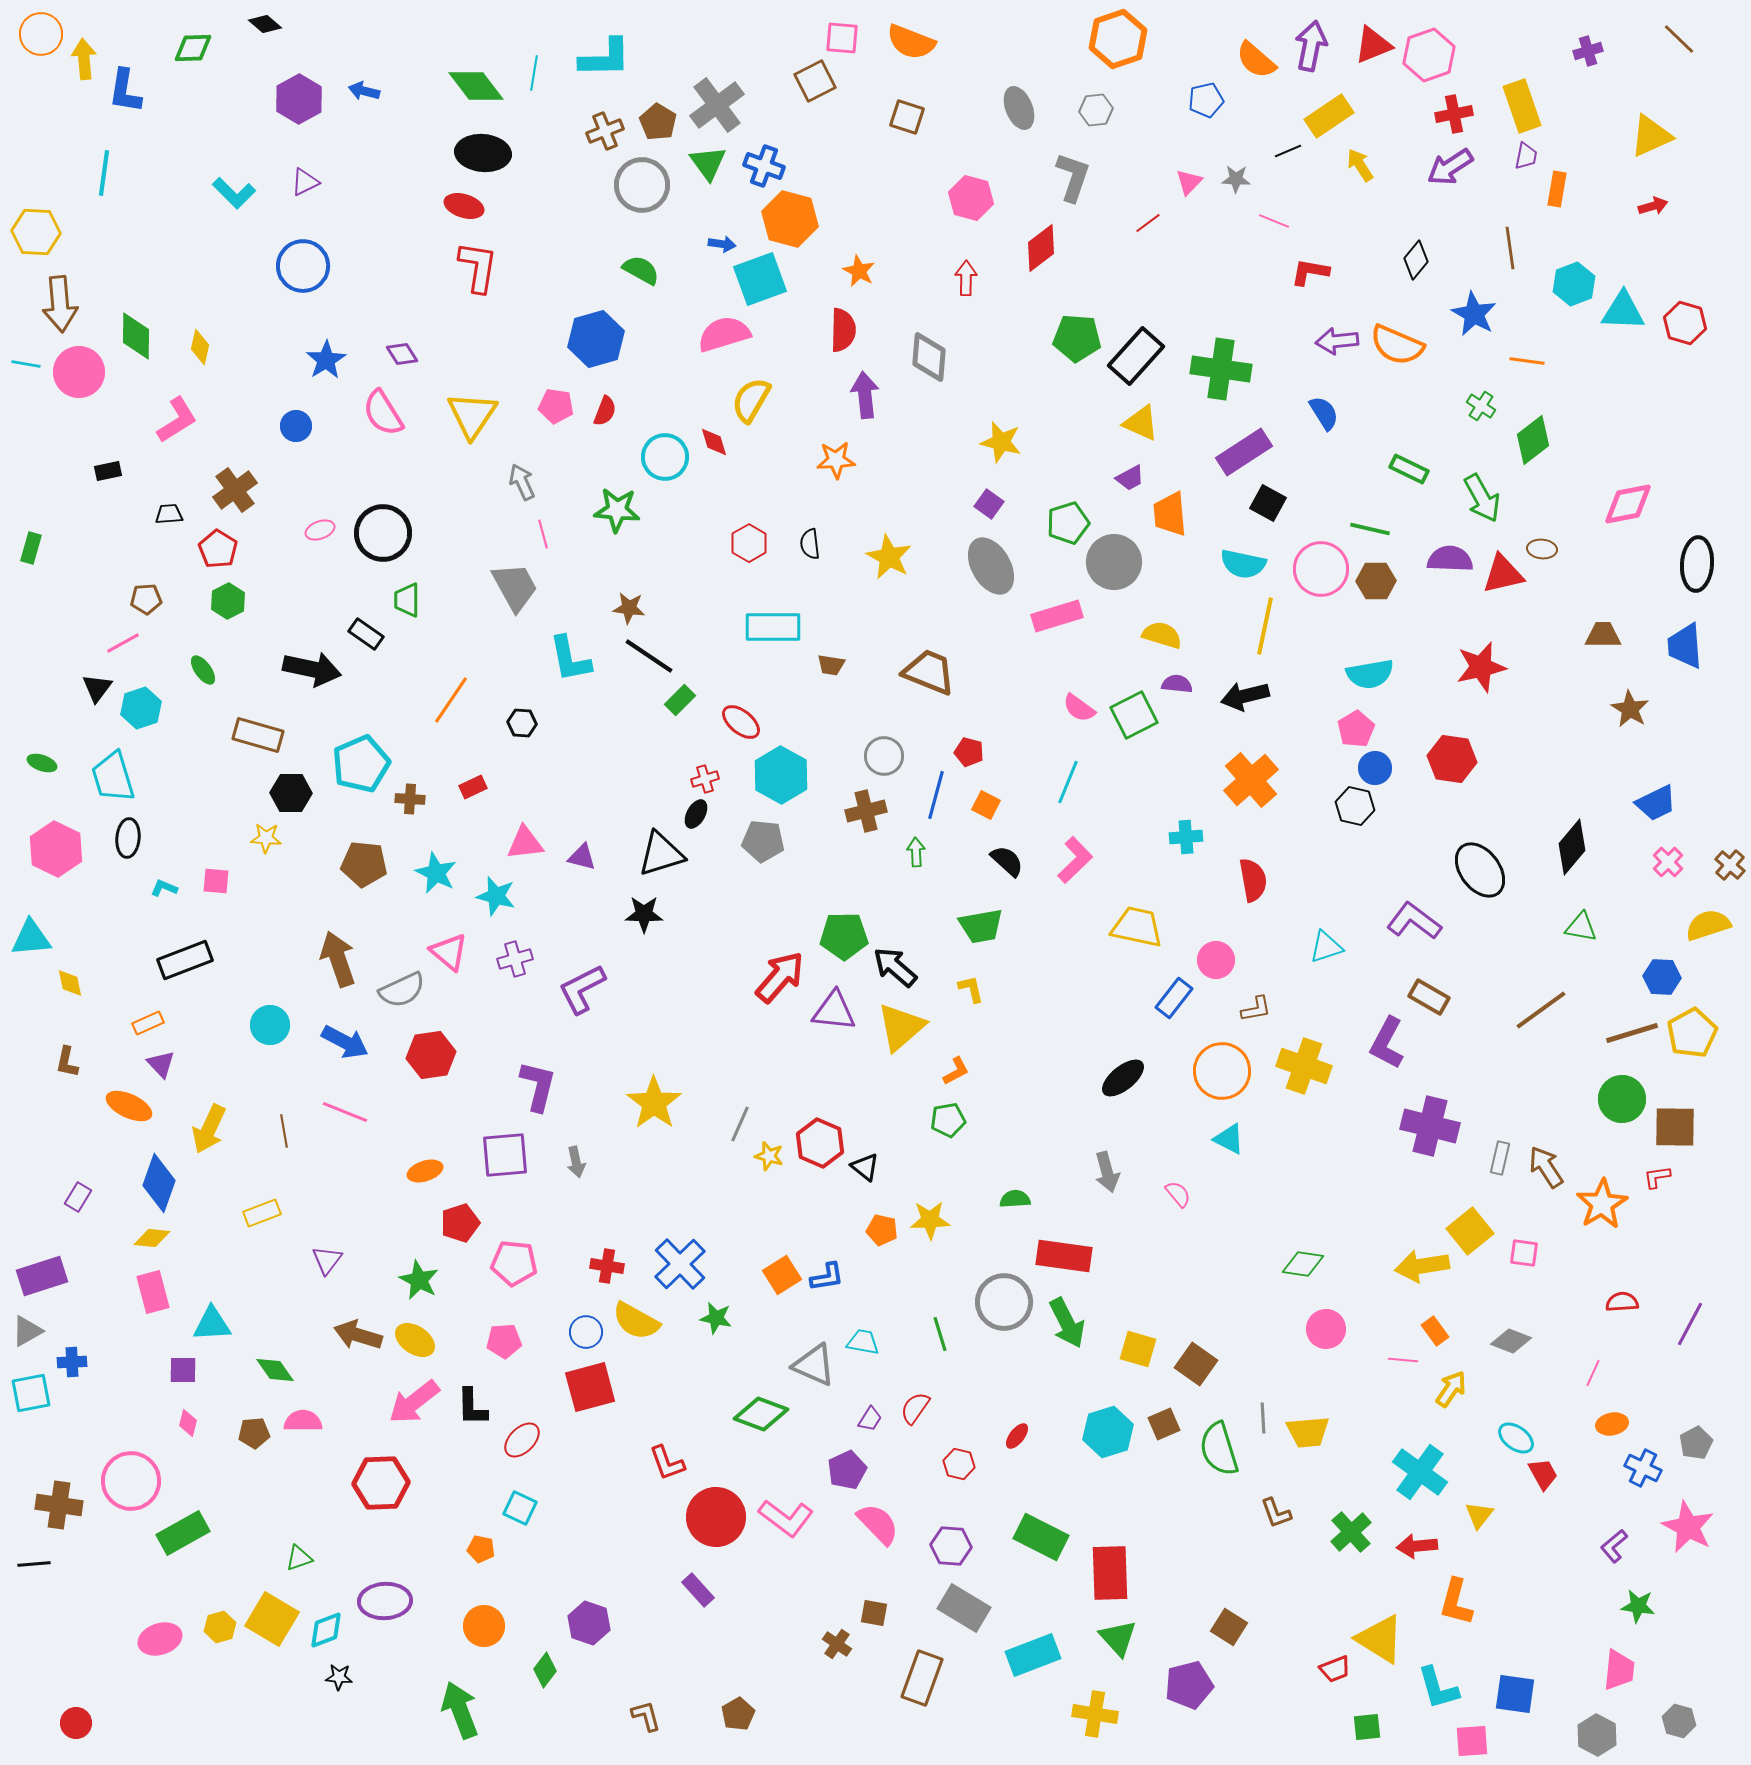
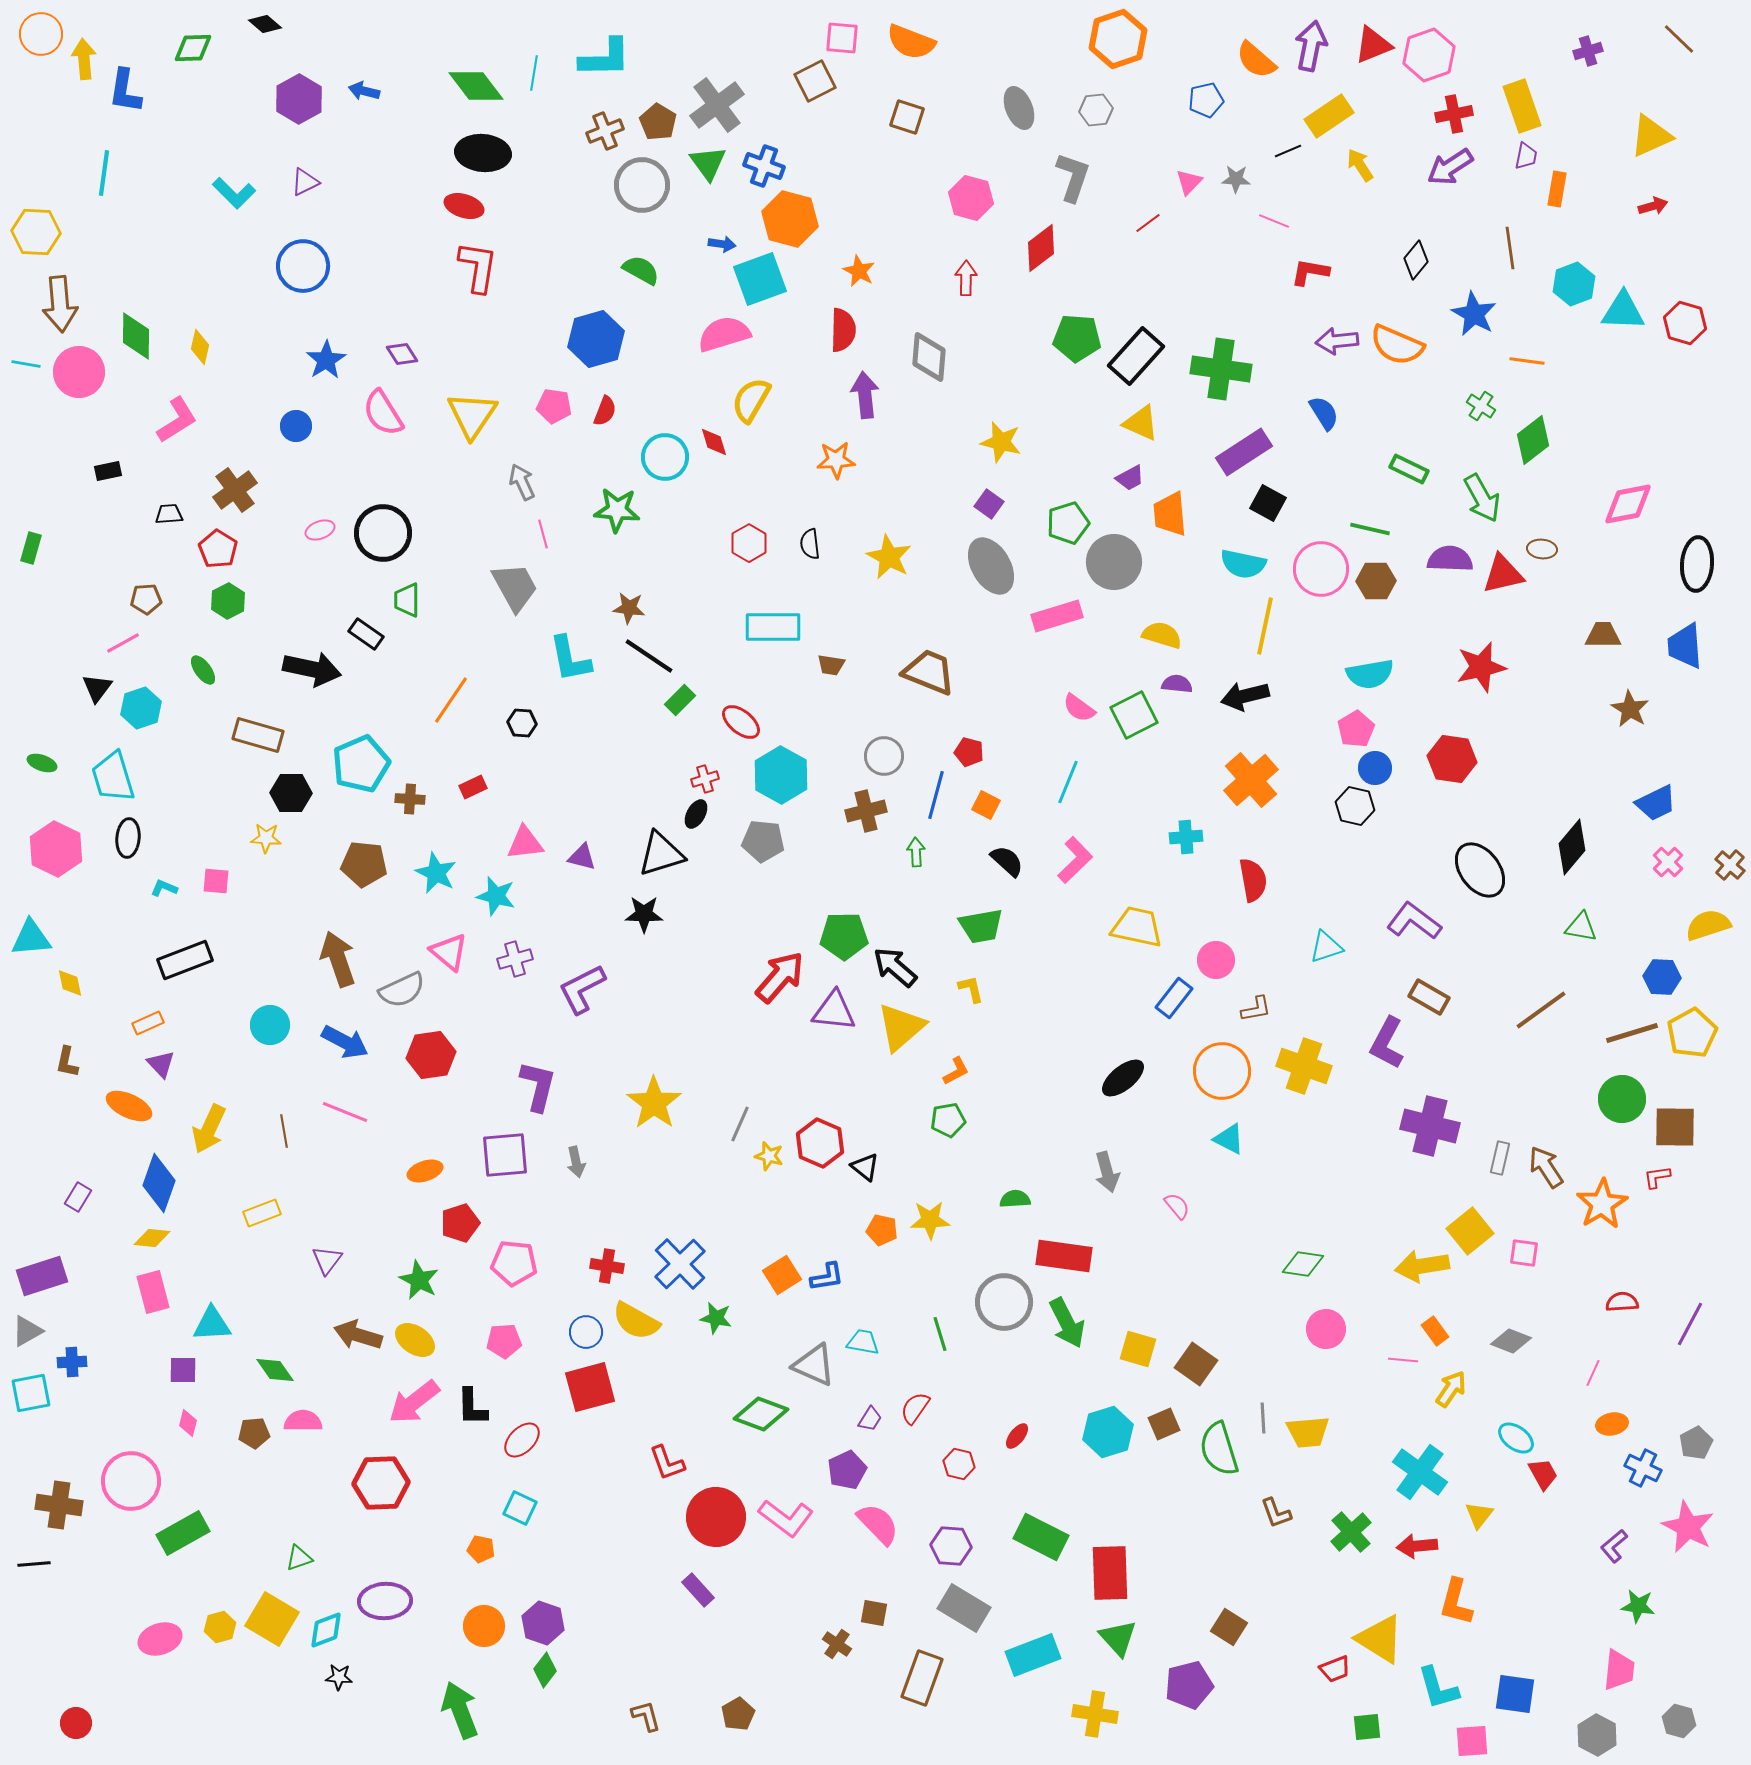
pink pentagon at (556, 406): moved 2 px left
pink semicircle at (1178, 1194): moved 1 px left, 12 px down
purple hexagon at (589, 1623): moved 46 px left
